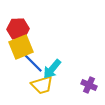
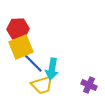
cyan arrow: rotated 30 degrees counterclockwise
